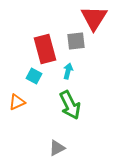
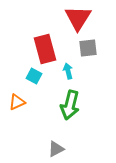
red triangle: moved 16 px left
gray square: moved 12 px right, 7 px down
cyan arrow: rotated 28 degrees counterclockwise
green arrow: rotated 40 degrees clockwise
gray triangle: moved 1 px left, 1 px down
